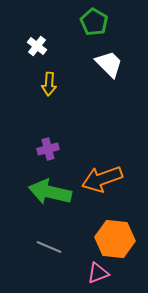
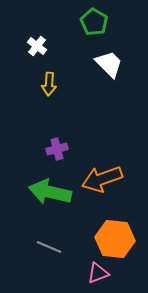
purple cross: moved 9 px right
